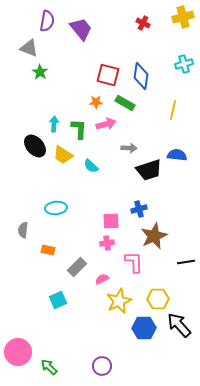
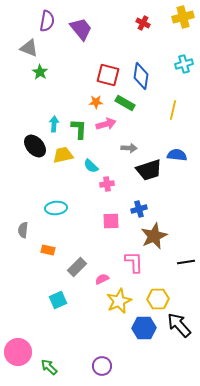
yellow trapezoid: rotated 135 degrees clockwise
pink cross: moved 59 px up
